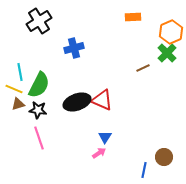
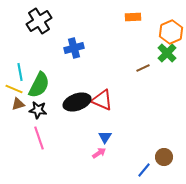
blue line: rotated 28 degrees clockwise
